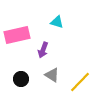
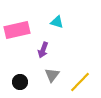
pink rectangle: moved 5 px up
gray triangle: rotated 35 degrees clockwise
black circle: moved 1 px left, 3 px down
